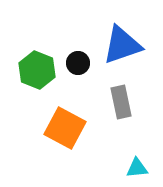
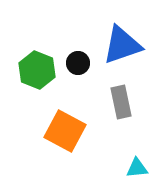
orange square: moved 3 px down
